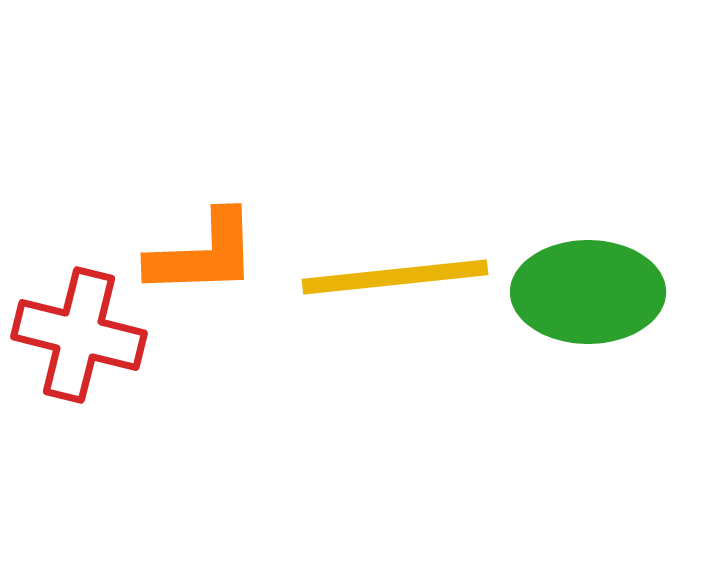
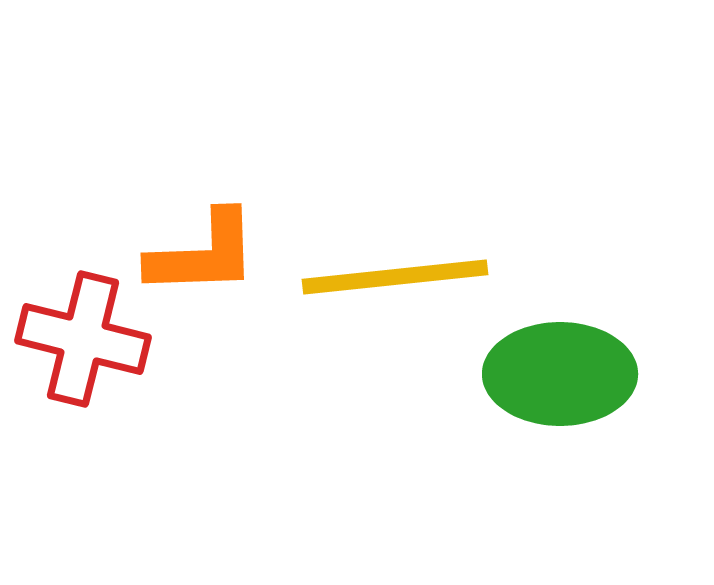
green ellipse: moved 28 px left, 82 px down
red cross: moved 4 px right, 4 px down
